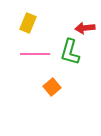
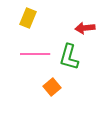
yellow rectangle: moved 5 px up
green L-shape: moved 1 px left, 5 px down
